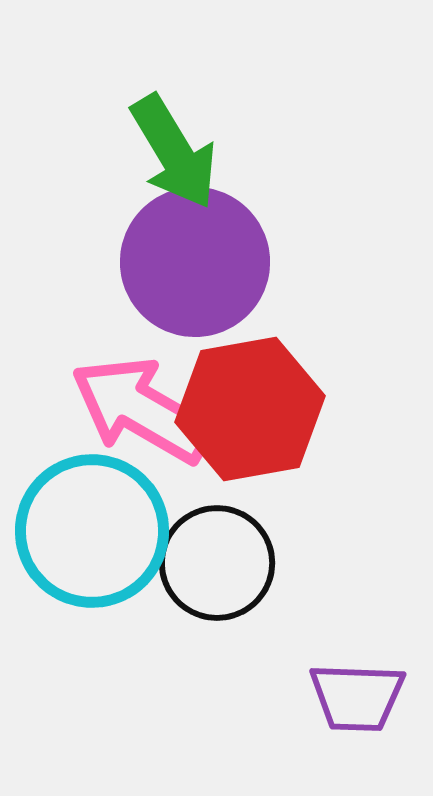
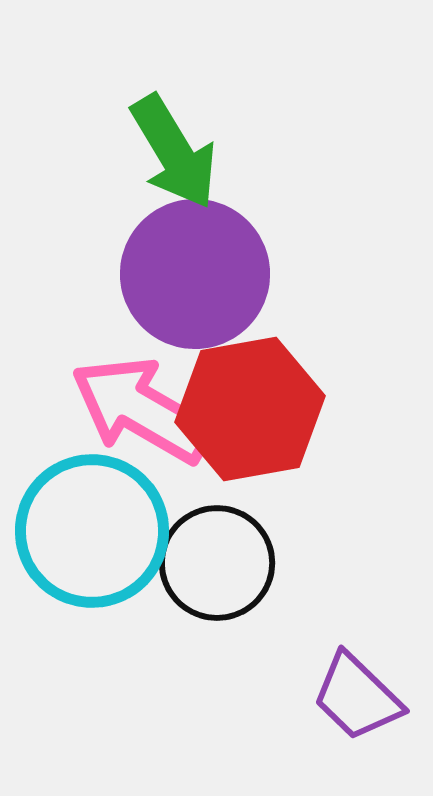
purple circle: moved 12 px down
purple trapezoid: rotated 42 degrees clockwise
